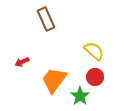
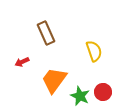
brown rectangle: moved 14 px down
yellow semicircle: rotated 30 degrees clockwise
red circle: moved 8 px right, 15 px down
green star: rotated 12 degrees counterclockwise
